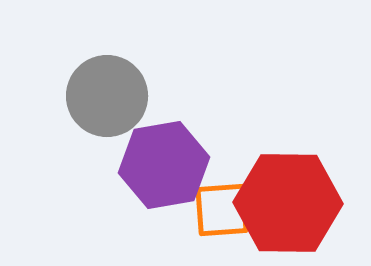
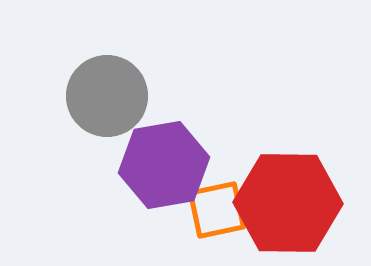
orange square: moved 5 px left; rotated 8 degrees counterclockwise
